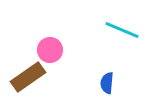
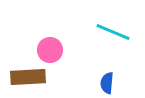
cyan line: moved 9 px left, 2 px down
brown rectangle: rotated 32 degrees clockwise
